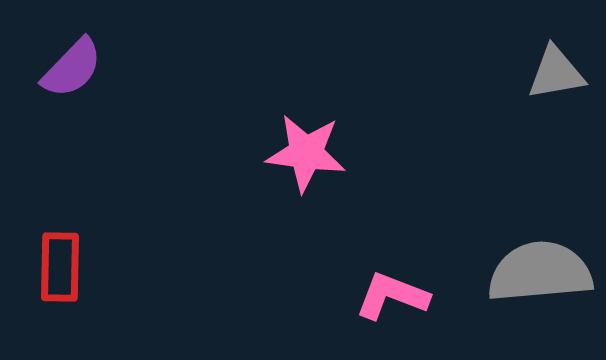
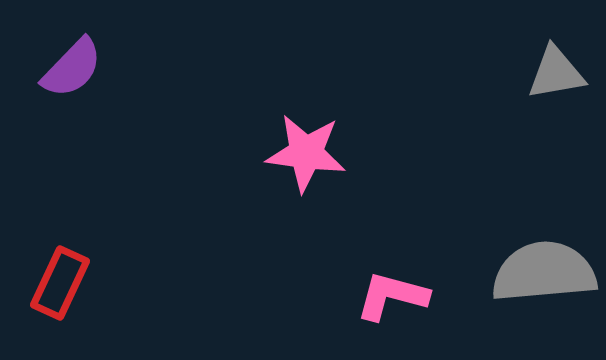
red rectangle: moved 16 px down; rotated 24 degrees clockwise
gray semicircle: moved 4 px right
pink L-shape: rotated 6 degrees counterclockwise
